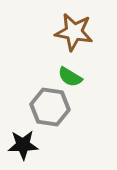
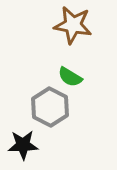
brown star: moved 1 px left, 7 px up
gray hexagon: rotated 18 degrees clockwise
